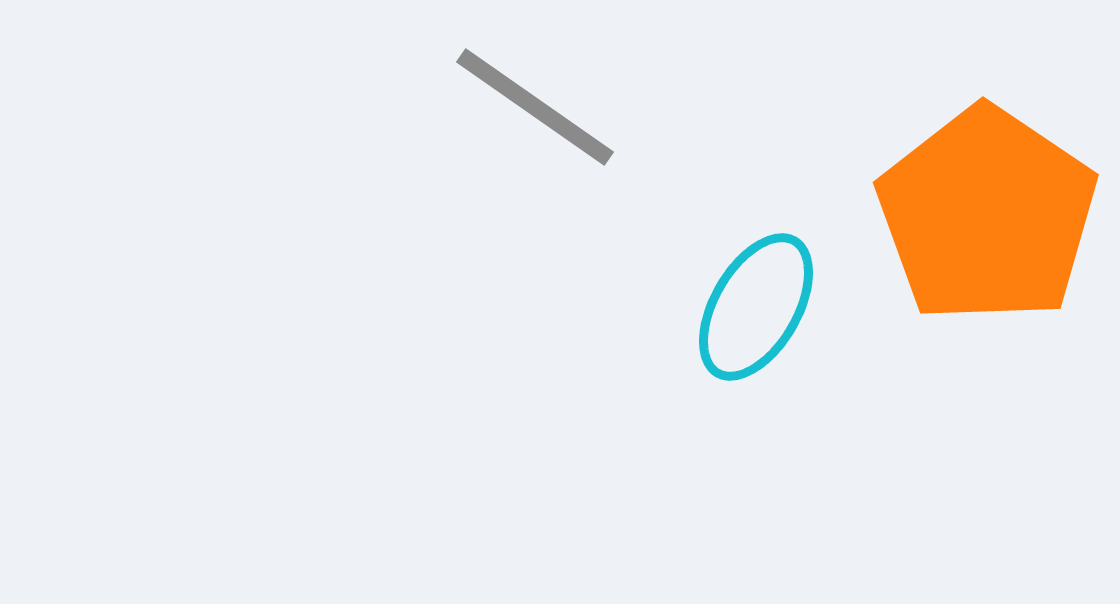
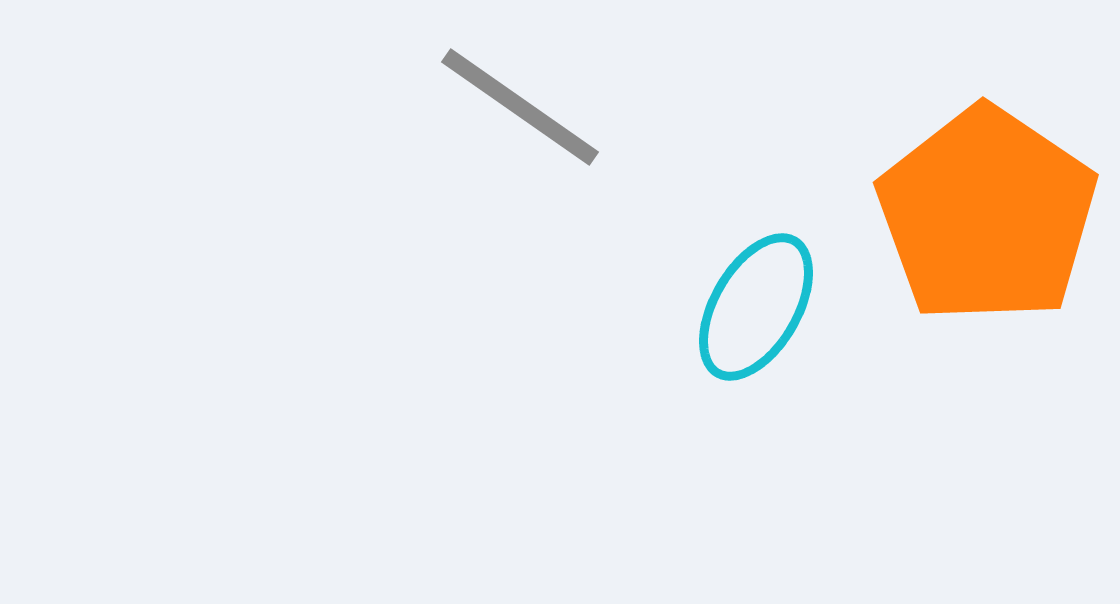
gray line: moved 15 px left
